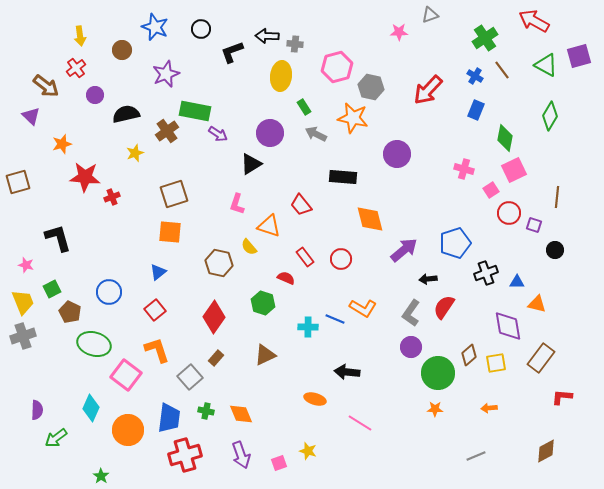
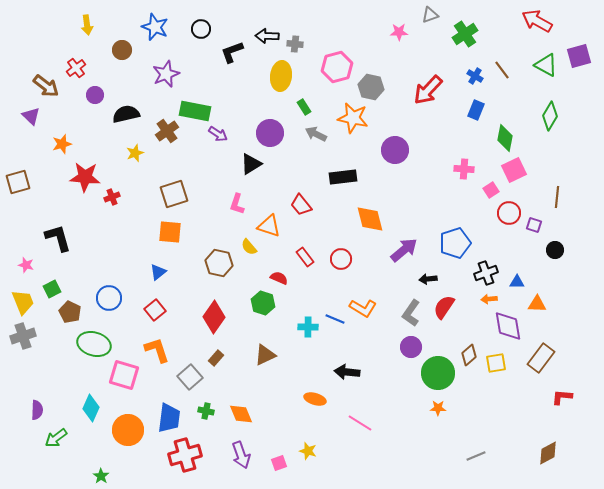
red arrow at (534, 21): moved 3 px right
yellow arrow at (80, 36): moved 7 px right, 11 px up
green cross at (485, 38): moved 20 px left, 4 px up
purple circle at (397, 154): moved 2 px left, 4 px up
pink cross at (464, 169): rotated 12 degrees counterclockwise
black rectangle at (343, 177): rotated 12 degrees counterclockwise
red semicircle at (286, 278): moved 7 px left
blue circle at (109, 292): moved 6 px down
orange triangle at (537, 304): rotated 12 degrees counterclockwise
pink square at (126, 375): moved 2 px left; rotated 20 degrees counterclockwise
orange arrow at (489, 408): moved 109 px up
orange star at (435, 409): moved 3 px right, 1 px up
brown diamond at (546, 451): moved 2 px right, 2 px down
